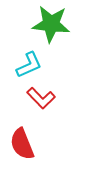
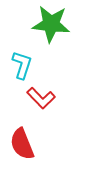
cyan L-shape: moved 7 px left; rotated 48 degrees counterclockwise
